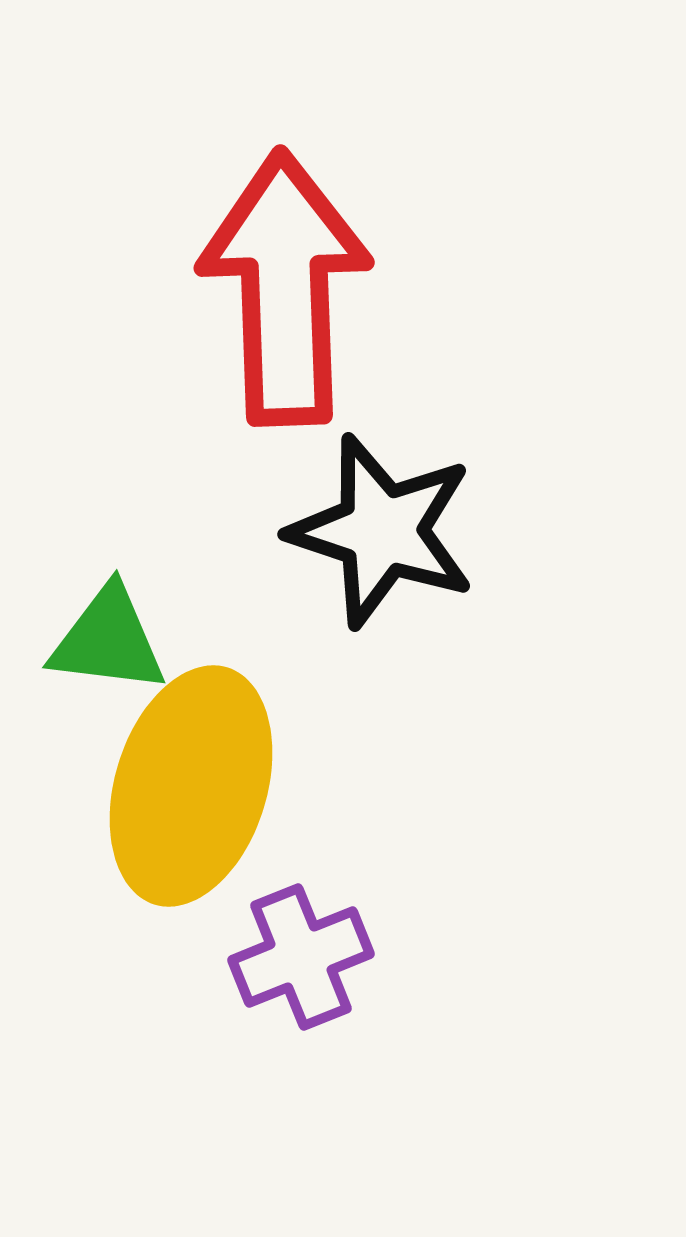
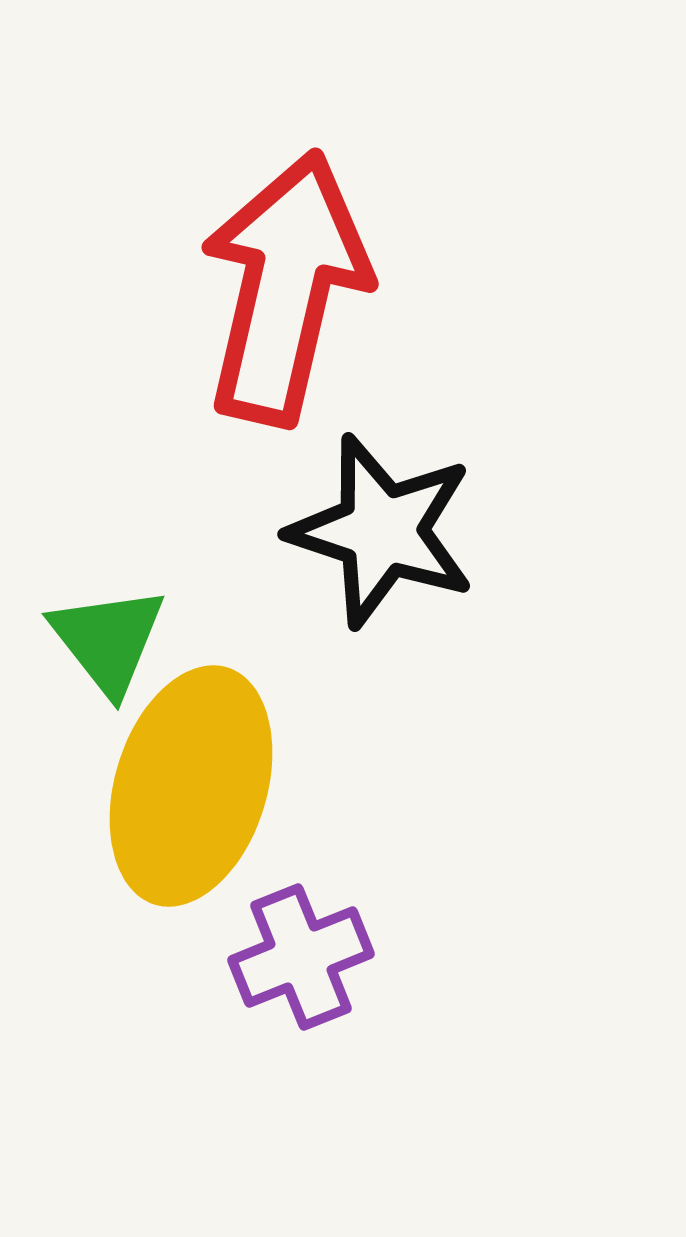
red arrow: rotated 15 degrees clockwise
green triangle: rotated 45 degrees clockwise
